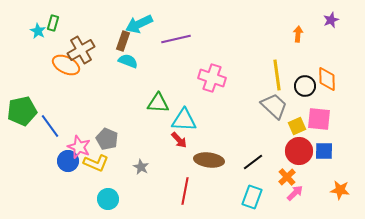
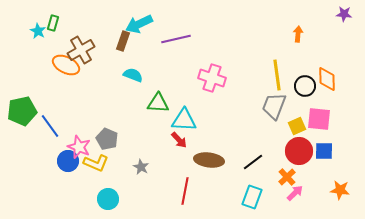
purple star: moved 13 px right, 6 px up; rotated 28 degrees clockwise
cyan semicircle: moved 5 px right, 14 px down
gray trapezoid: rotated 112 degrees counterclockwise
